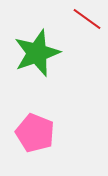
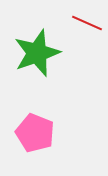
red line: moved 4 px down; rotated 12 degrees counterclockwise
